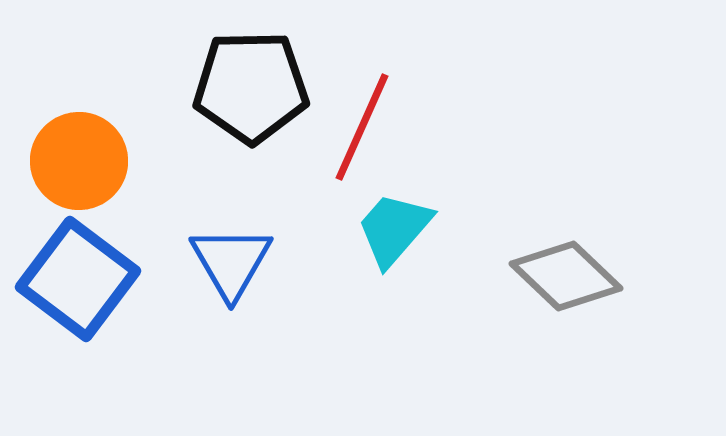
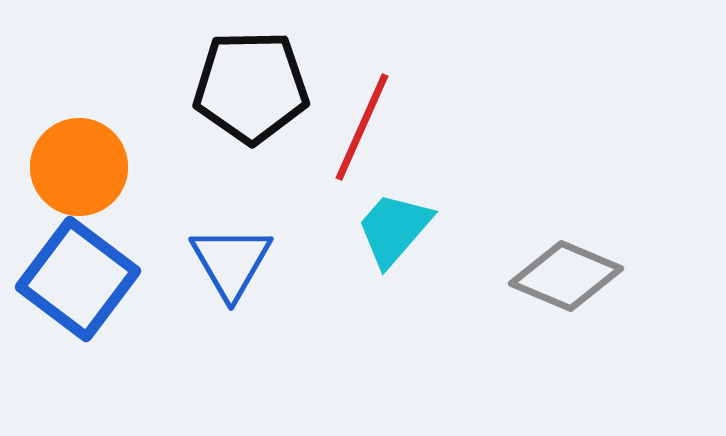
orange circle: moved 6 px down
gray diamond: rotated 21 degrees counterclockwise
